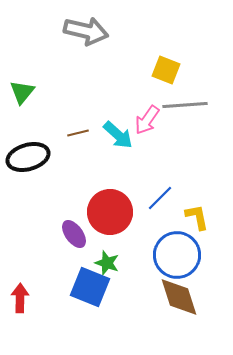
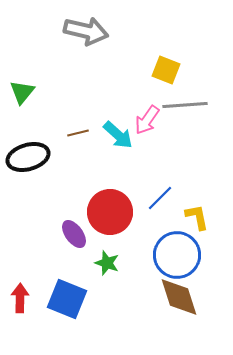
blue square: moved 23 px left, 12 px down
